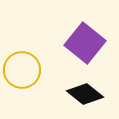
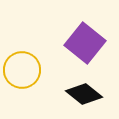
black diamond: moved 1 px left
